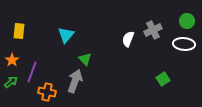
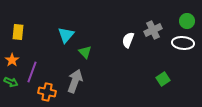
yellow rectangle: moved 1 px left, 1 px down
white semicircle: moved 1 px down
white ellipse: moved 1 px left, 1 px up
green triangle: moved 7 px up
green arrow: rotated 64 degrees clockwise
